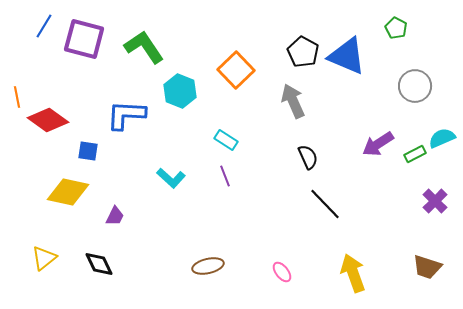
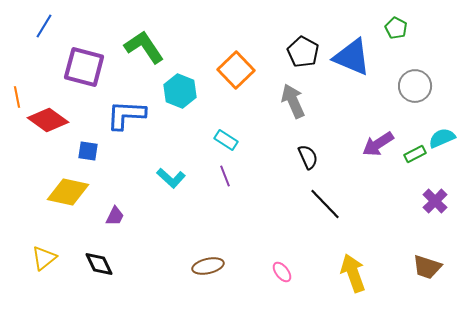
purple square: moved 28 px down
blue triangle: moved 5 px right, 1 px down
